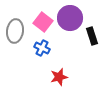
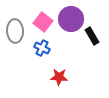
purple circle: moved 1 px right, 1 px down
gray ellipse: rotated 10 degrees counterclockwise
black rectangle: rotated 12 degrees counterclockwise
red star: rotated 18 degrees clockwise
